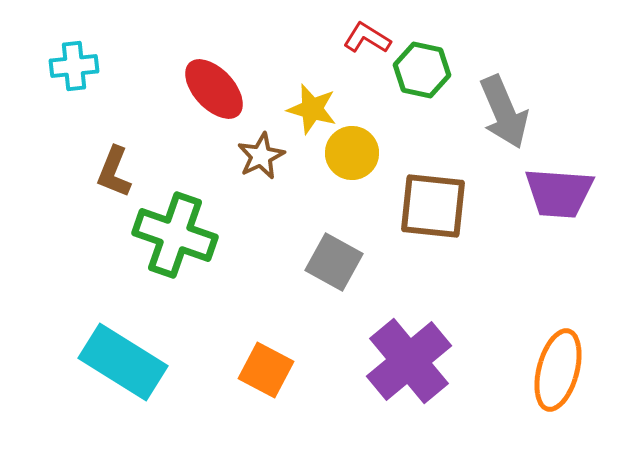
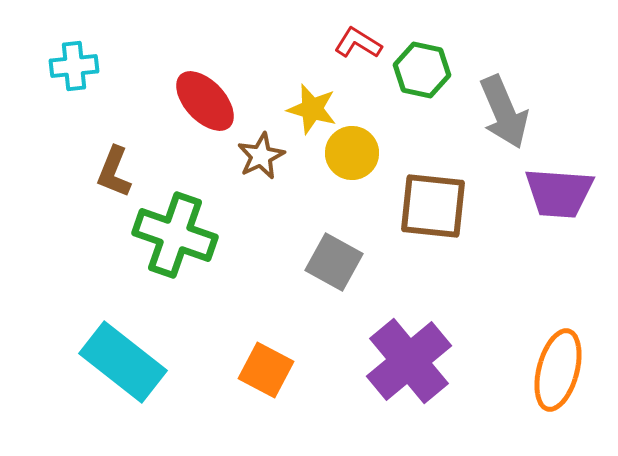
red L-shape: moved 9 px left, 5 px down
red ellipse: moved 9 px left, 12 px down
cyan rectangle: rotated 6 degrees clockwise
